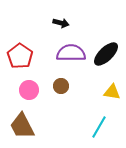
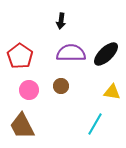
black arrow: moved 2 px up; rotated 84 degrees clockwise
cyan line: moved 4 px left, 3 px up
